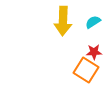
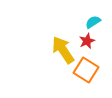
yellow arrow: moved 29 px down; rotated 144 degrees clockwise
red star: moved 7 px left, 11 px up; rotated 21 degrees counterclockwise
